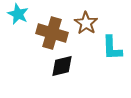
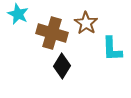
cyan L-shape: moved 1 px down
black diamond: rotated 45 degrees counterclockwise
